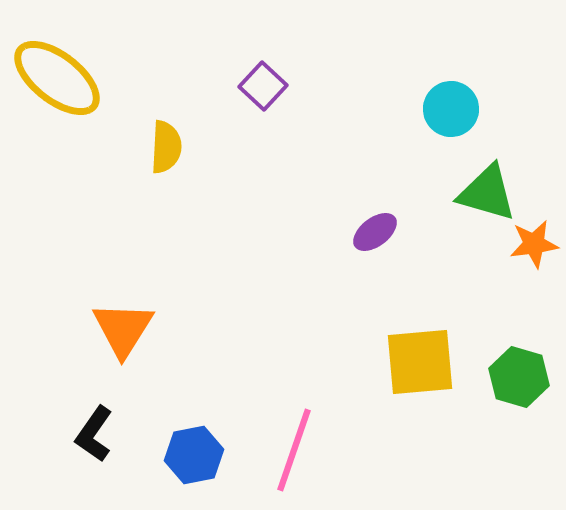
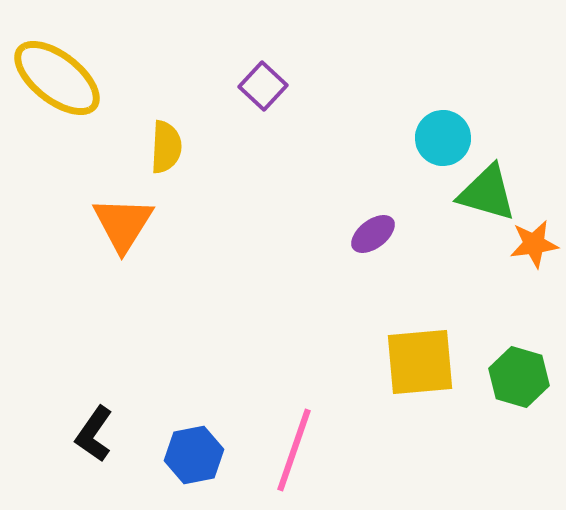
cyan circle: moved 8 px left, 29 px down
purple ellipse: moved 2 px left, 2 px down
orange triangle: moved 105 px up
